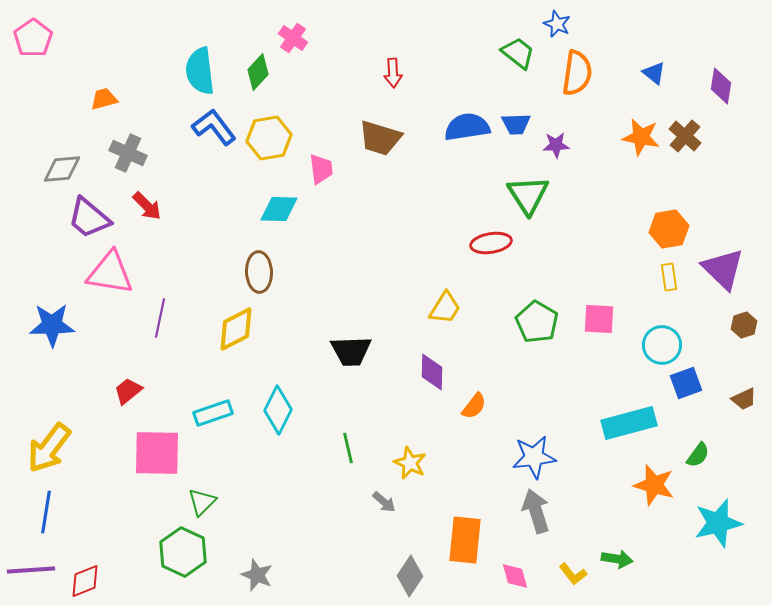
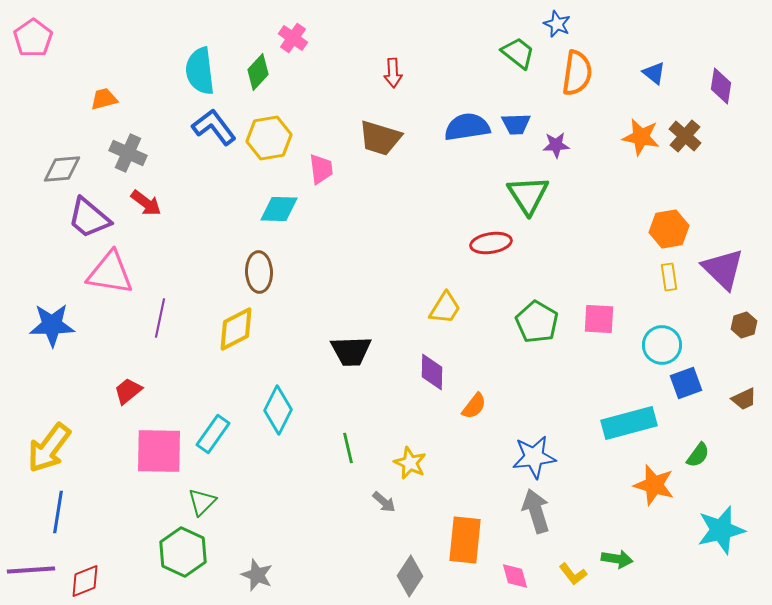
red arrow at (147, 206): moved 1 px left, 3 px up; rotated 8 degrees counterclockwise
cyan rectangle at (213, 413): moved 21 px down; rotated 36 degrees counterclockwise
pink square at (157, 453): moved 2 px right, 2 px up
blue line at (46, 512): moved 12 px right
cyan star at (718, 523): moved 3 px right, 7 px down
